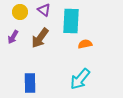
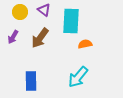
cyan arrow: moved 2 px left, 2 px up
blue rectangle: moved 1 px right, 2 px up
